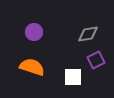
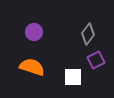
gray diamond: rotated 45 degrees counterclockwise
